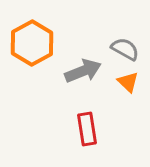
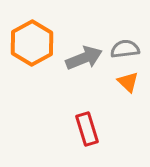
gray semicircle: rotated 36 degrees counterclockwise
gray arrow: moved 1 px right, 13 px up
red rectangle: rotated 8 degrees counterclockwise
